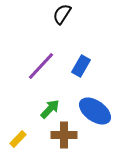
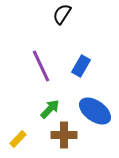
purple line: rotated 68 degrees counterclockwise
